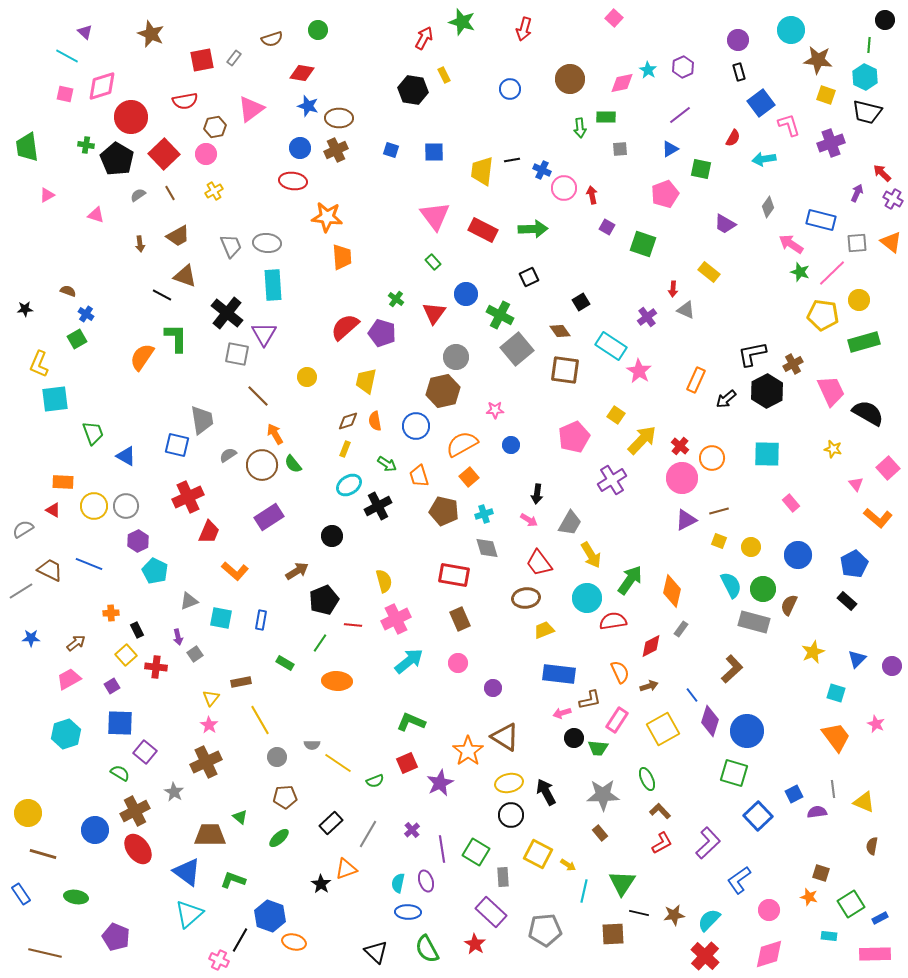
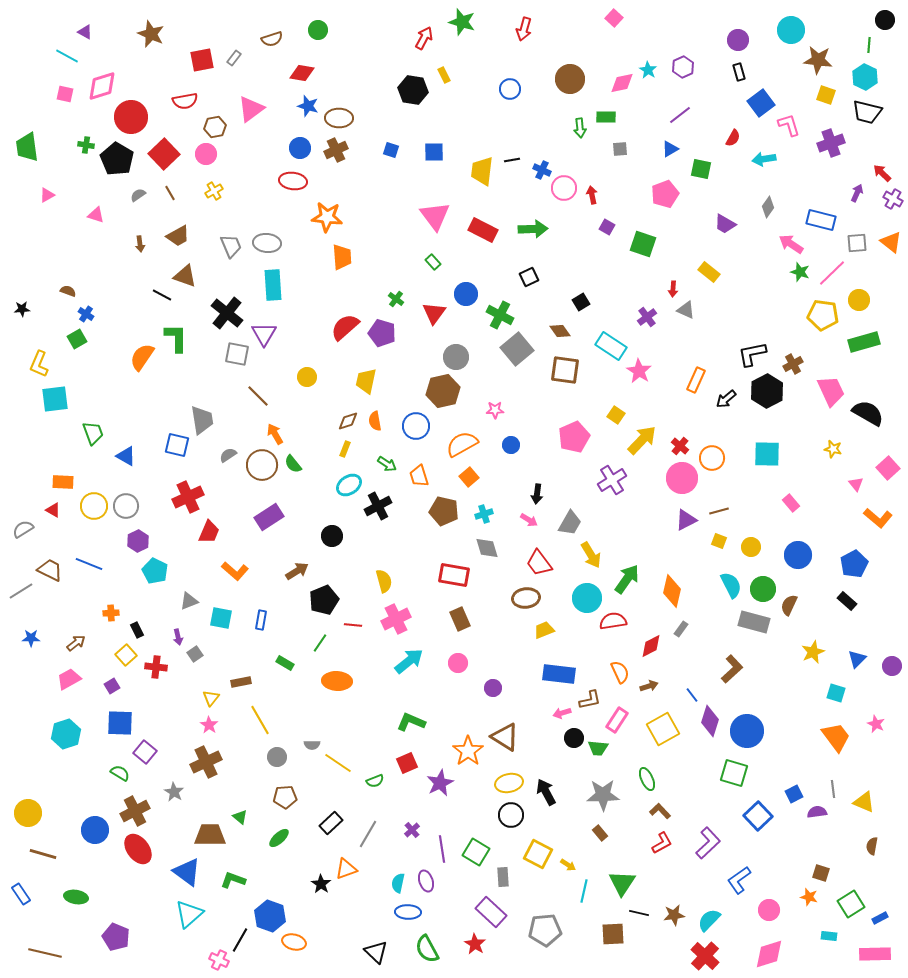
purple triangle at (85, 32): rotated 14 degrees counterclockwise
black star at (25, 309): moved 3 px left
green arrow at (630, 580): moved 3 px left, 1 px up
